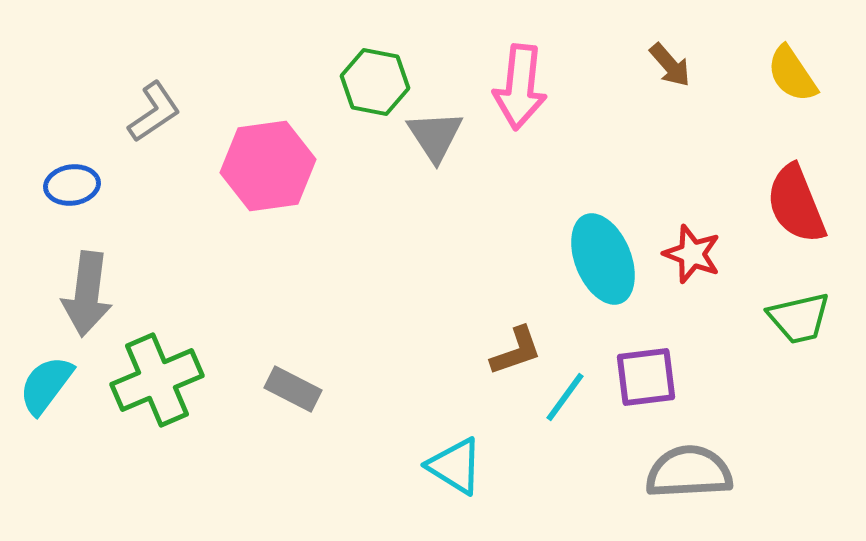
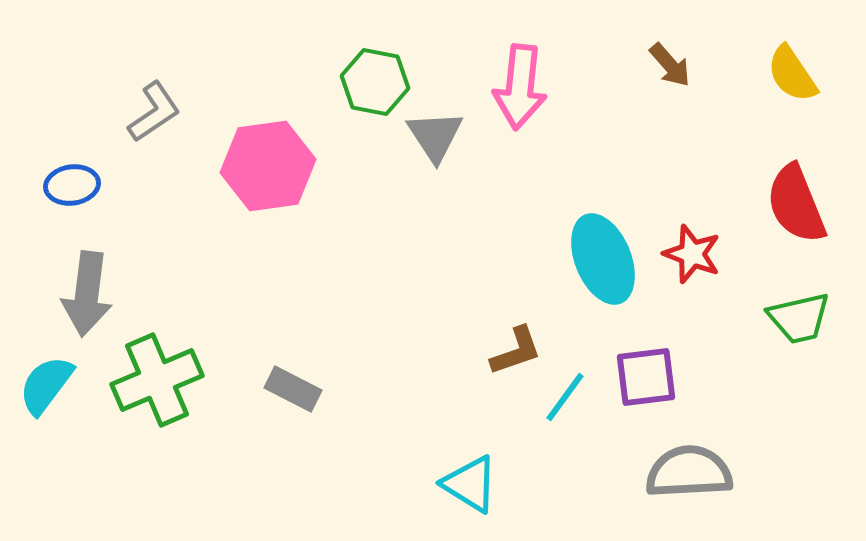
cyan triangle: moved 15 px right, 18 px down
